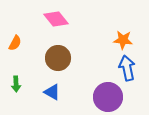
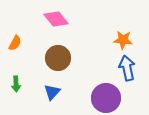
blue triangle: rotated 42 degrees clockwise
purple circle: moved 2 px left, 1 px down
